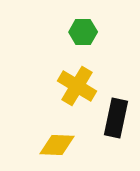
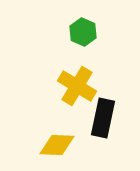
green hexagon: rotated 24 degrees clockwise
black rectangle: moved 13 px left
